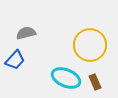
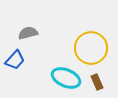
gray semicircle: moved 2 px right
yellow circle: moved 1 px right, 3 px down
brown rectangle: moved 2 px right
